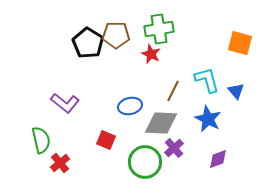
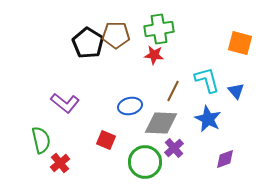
red star: moved 3 px right, 1 px down; rotated 18 degrees counterclockwise
purple diamond: moved 7 px right
